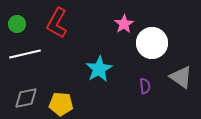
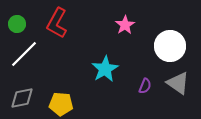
pink star: moved 1 px right, 1 px down
white circle: moved 18 px right, 3 px down
white line: moved 1 px left; rotated 32 degrees counterclockwise
cyan star: moved 6 px right
gray triangle: moved 3 px left, 6 px down
purple semicircle: rotated 28 degrees clockwise
gray diamond: moved 4 px left
